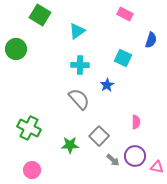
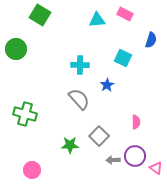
cyan triangle: moved 20 px right, 11 px up; rotated 30 degrees clockwise
green cross: moved 4 px left, 14 px up; rotated 10 degrees counterclockwise
gray arrow: rotated 136 degrees clockwise
pink triangle: moved 1 px left, 1 px down; rotated 24 degrees clockwise
